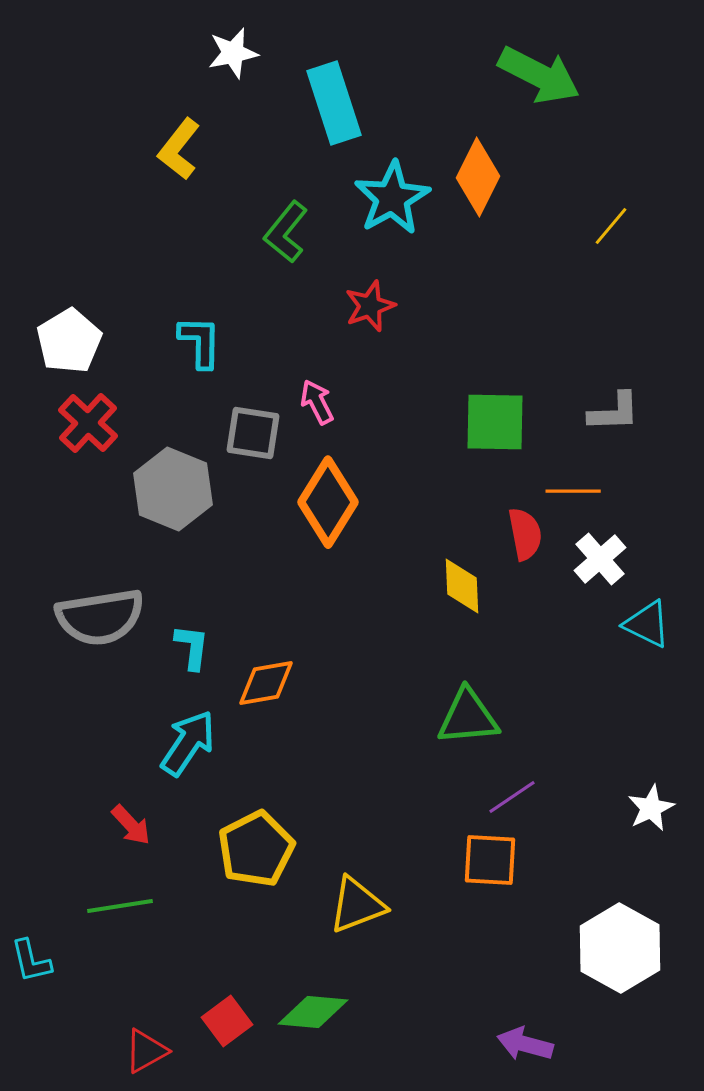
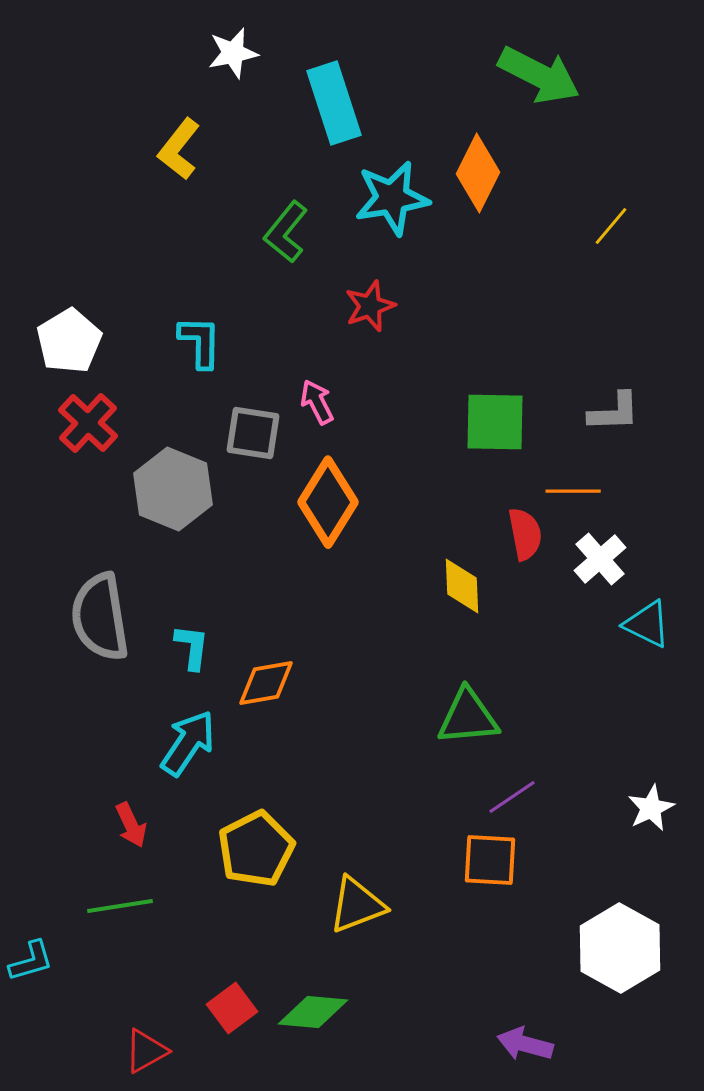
orange diamond at (478, 177): moved 4 px up
cyan star at (392, 198): rotated 20 degrees clockwise
gray semicircle at (100, 617): rotated 90 degrees clockwise
red arrow at (131, 825): rotated 18 degrees clockwise
cyan L-shape at (31, 961): rotated 93 degrees counterclockwise
red square at (227, 1021): moved 5 px right, 13 px up
